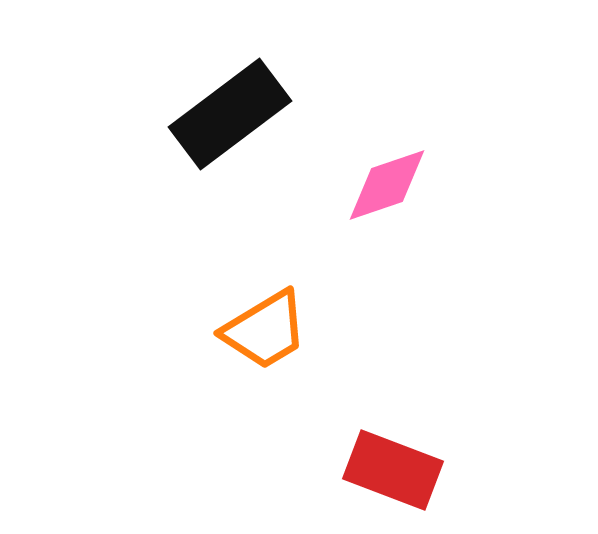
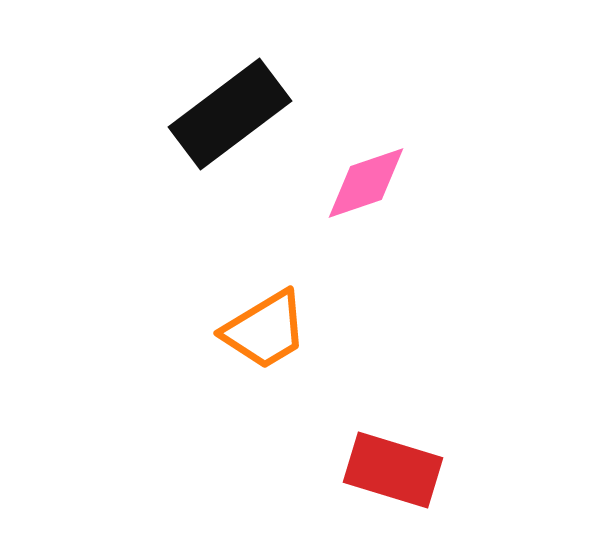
pink diamond: moved 21 px left, 2 px up
red rectangle: rotated 4 degrees counterclockwise
